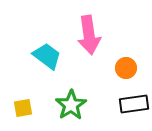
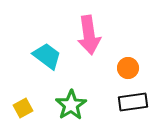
orange circle: moved 2 px right
black rectangle: moved 1 px left, 2 px up
yellow square: rotated 18 degrees counterclockwise
